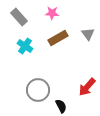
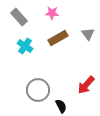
red arrow: moved 1 px left, 2 px up
